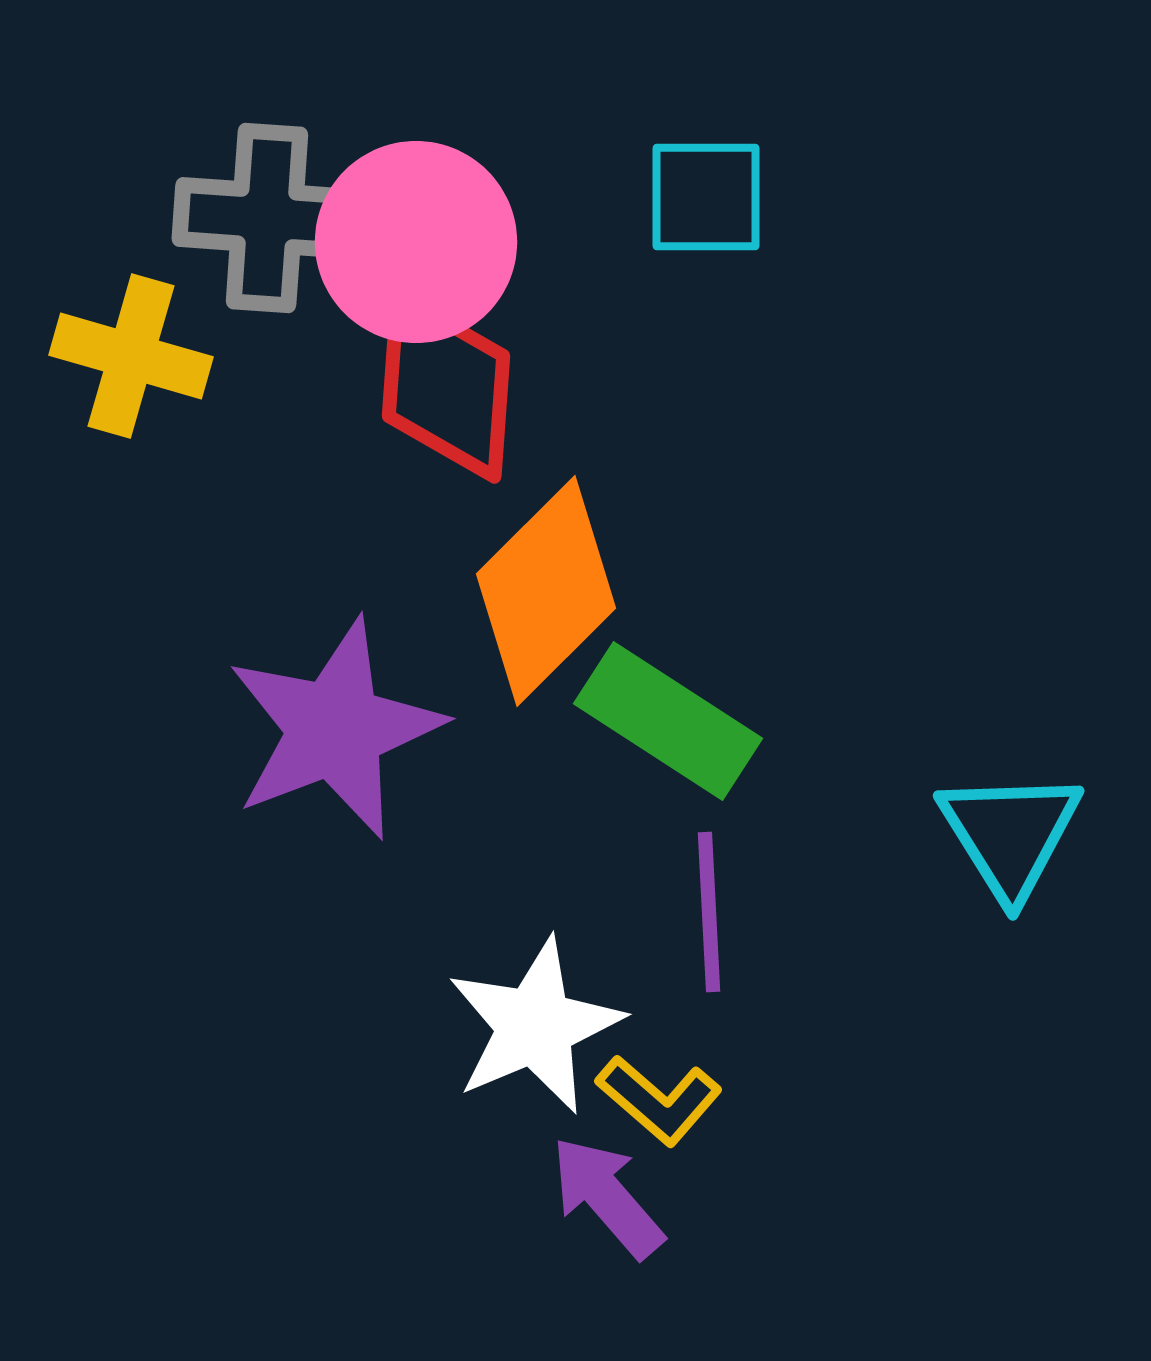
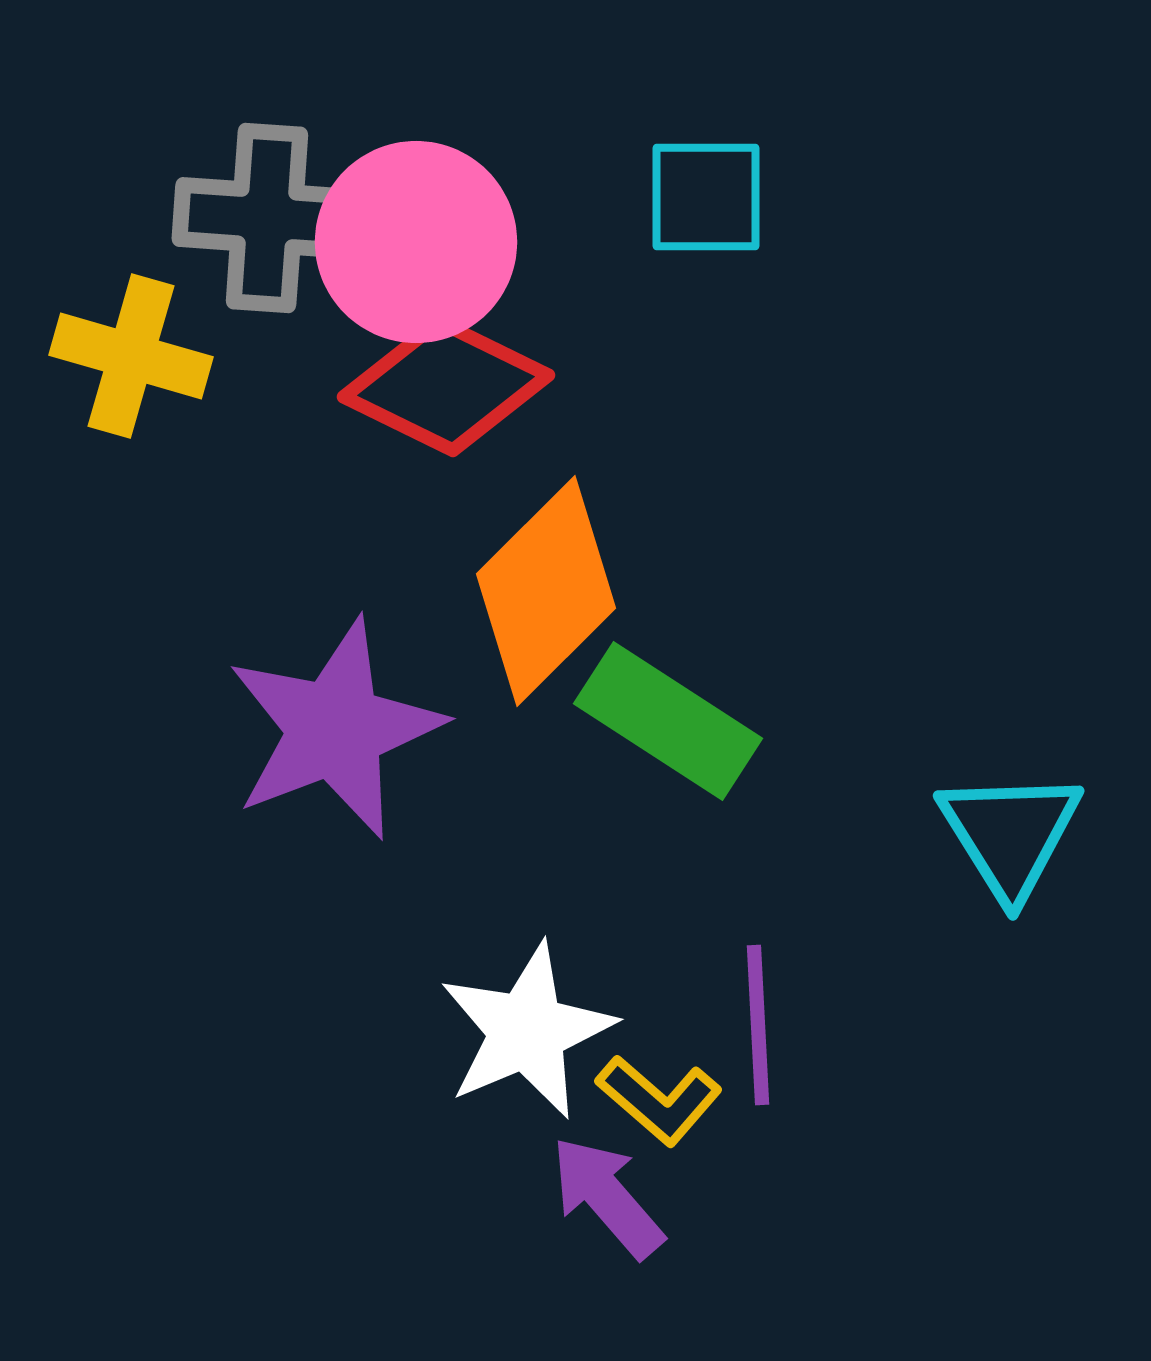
red diamond: rotated 68 degrees counterclockwise
purple line: moved 49 px right, 113 px down
white star: moved 8 px left, 5 px down
